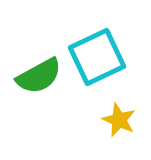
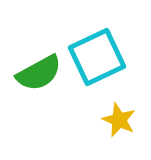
green semicircle: moved 3 px up
